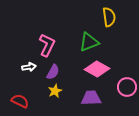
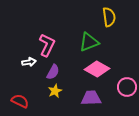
white arrow: moved 5 px up
